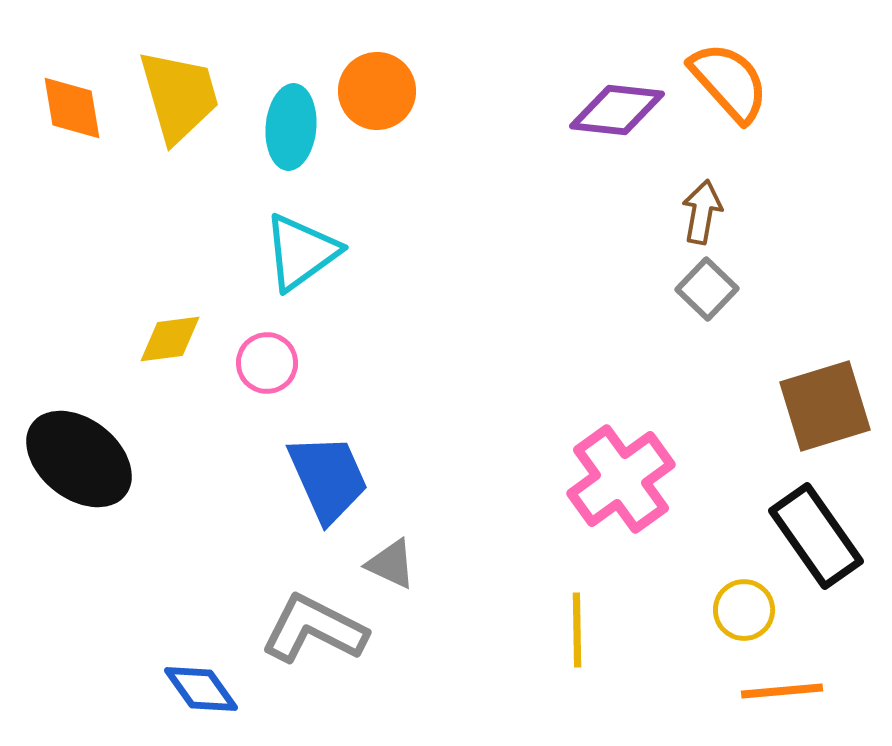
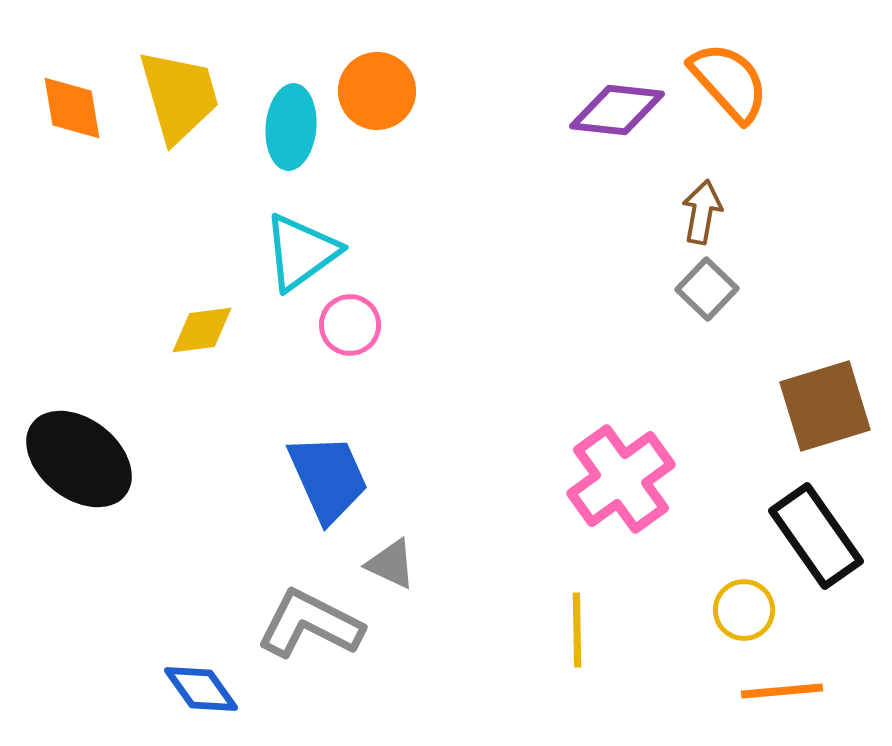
yellow diamond: moved 32 px right, 9 px up
pink circle: moved 83 px right, 38 px up
gray L-shape: moved 4 px left, 5 px up
